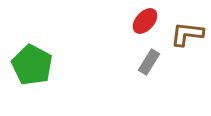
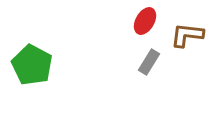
red ellipse: rotated 12 degrees counterclockwise
brown L-shape: moved 1 px down
